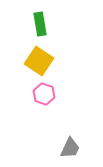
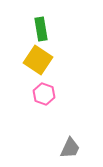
green rectangle: moved 1 px right, 5 px down
yellow square: moved 1 px left, 1 px up
